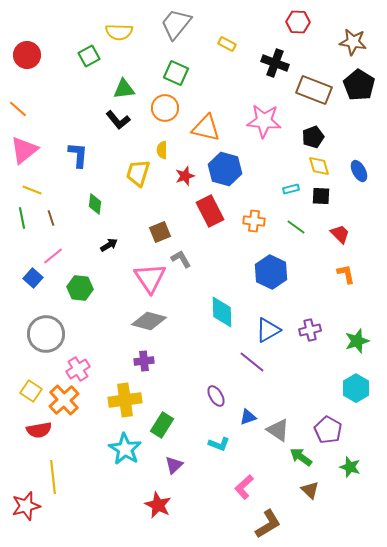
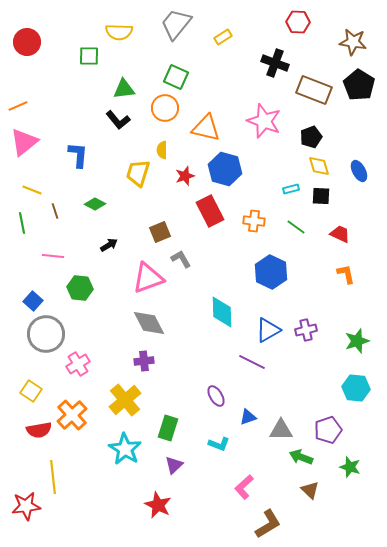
yellow rectangle at (227, 44): moved 4 px left, 7 px up; rotated 60 degrees counterclockwise
red circle at (27, 55): moved 13 px up
green square at (89, 56): rotated 30 degrees clockwise
green square at (176, 73): moved 4 px down
orange line at (18, 109): moved 3 px up; rotated 66 degrees counterclockwise
pink star at (264, 121): rotated 16 degrees clockwise
black pentagon at (313, 137): moved 2 px left
pink triangle at (24, 150): moved 8 px up
green diamond at (95, 204): rotated 70 degrees counterclockwise
green line at (22, 218): moved 5 px down
brown line at (51, 218): moved 4 px right, 7 px up
red trapezoid at (340, 234): rotated 20 degrees counterclockwise
pink line at (53, 256): rotated 45 degrees clockwise
blue square at (33, 278): moved 23 px down
pink triangle at (150, 278): moved 2 px left; rotated 44 degrees clockwise
gray diamond at (149, 321): moved 2 px down; rotated 48 degrees clockwise
purple cross at (310, 330): moved 4 px left
purple line at (252, 362): rotated 12 degrees counterclockwise
pink cross at (78, 369): moved 5 px up
cyan hexagon at (356, 388): rotated 24 degrees counterclockwise
orange cross at (64, 400): moved 8 px right, 15 px down
yellow cross at (125, 400): rotated 32 degrees counterclockwise
green rectangle at (162, 425): moved 6 px right, 3 px down; rotated 15 degrees counterclockwise
gray triangle at (278, 430): moved 3 px right; rotated 35 degrees counterclockwise
purple pentagon at (328, 430): rotated 24 degrees clockwise
green arrow at (301, 457): rotated 15 degrees counterclockwise
red star at (26, 506): rotated 8 degrees clockwise
